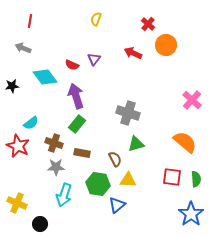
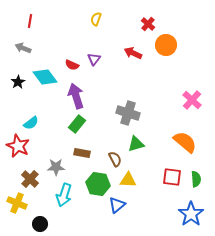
black star: moved 6 px right, 4 px up; rotated 24 degrees counterclockwise
brown cross: moved 24 px left, 36 px down; rotated 24 degrees clockwise
